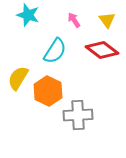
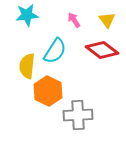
cyan star: moved 1 px left; rotated 25 degrees counterclockwise
yellow semicircle: moved 9 px right, 12 px up; rotated 25 degrees counterclockwise
